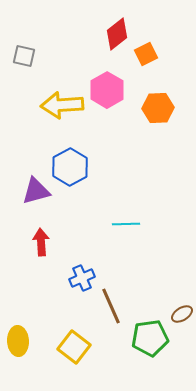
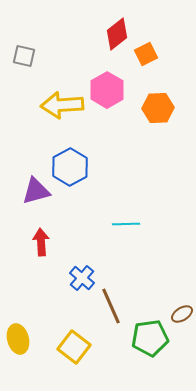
blue cross: rotated 25 degrees counterclockwise
yellow ellipse: moved 2 px up; rotated 12 degrees counterclockwise
